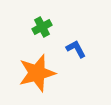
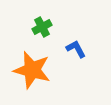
orange star: moved 5 px left, 3 px up; rotated 30 degrees clockwise
